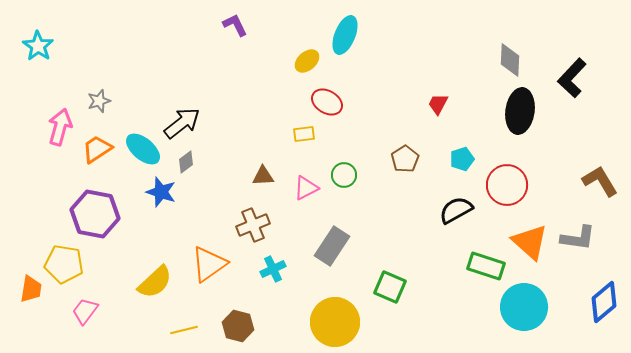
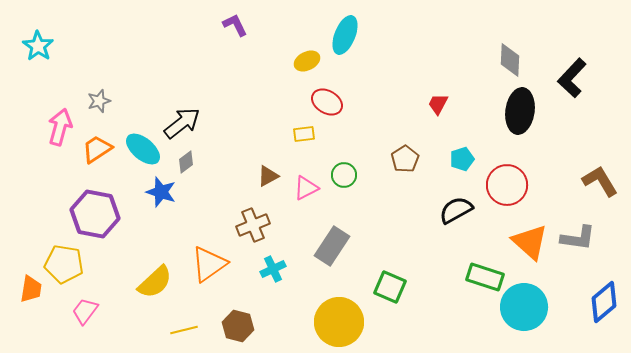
yellow ellipse at (307, 61): rotated 15 degrees clockwise
brown triangle at (263, 176): moved 5 px right; rotated 25 degrees counterclockwise
green rectangle at (486, 266): moved 1 px left, 11 px down
yellow circle at (335, 322): moved 4 px right
